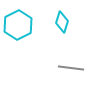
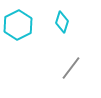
gray line: rotated 60 degrees counterclockwise
